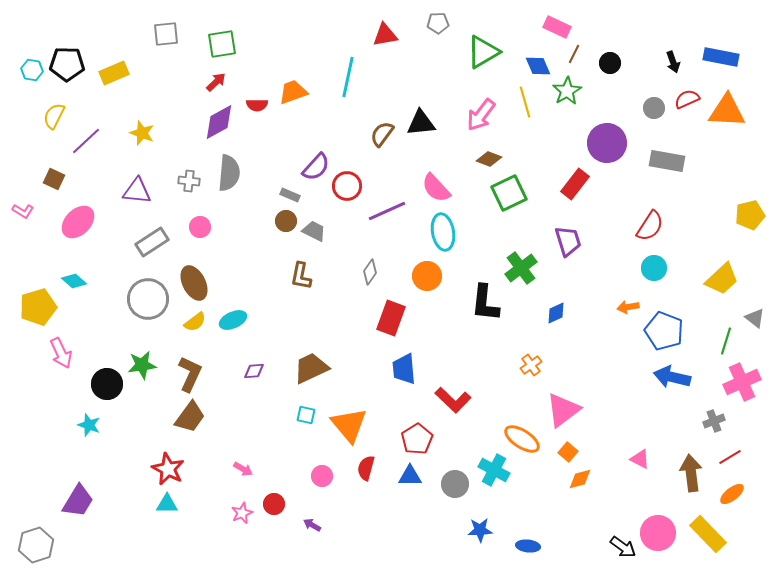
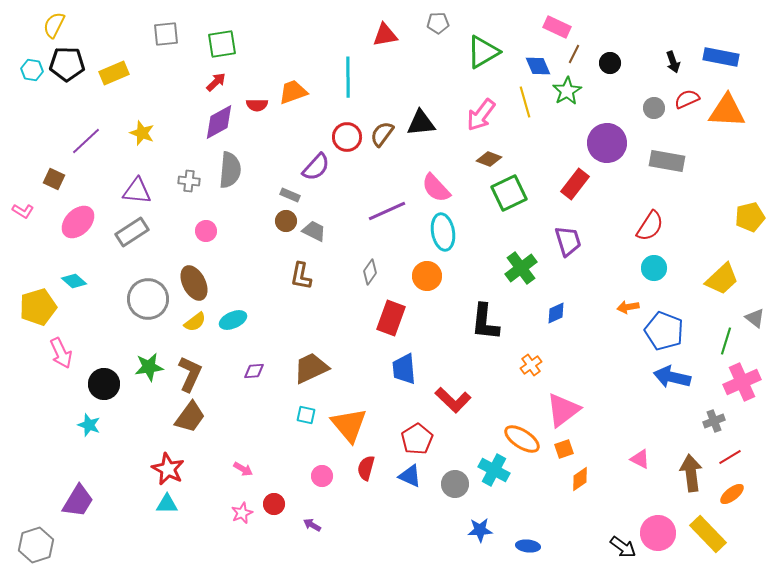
cyan line at (348, 77): rotated 12 degrees counterclockwise
yellow semicircle at (54, 116): moved 91 px up
gray semicircle at (229, 173): moved 1 px right, 3 px up
red circle at (347, 186): moved 49 px up
yellow pentagon at (750, 215): moved 2 px down
pink circle at (200, 227): moved 6 px right, 4 px down
gray rectangle at (152, 242): moved 20 px left, 10 px up
black L-shape at (485, 303): moved 19 px down
green star at (142, 365): moved 7 px right, 2 px down
black circle at (107, 384): moved 3 px left
orange square at (568, 452): moved 4 px left, 3 px up; rotated 30 degrees clockwise
blue triangle at (410, 476): rotated 25 degrees clockwise
orange diamond at (580, 479): rotated 20 degrees counterclockwise
